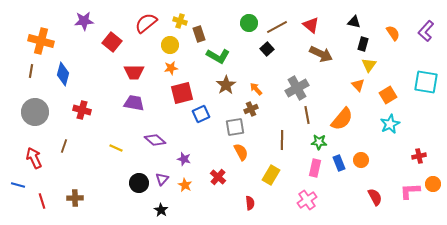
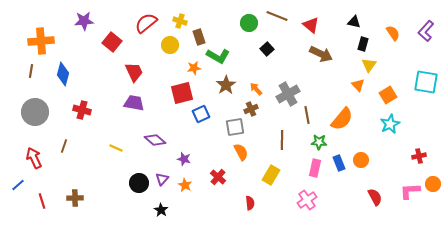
brown line at (277, 27): moved 11 px up; rotated 50 degrees clockwise
brown rectangle at (199, 34): moved 3 px down
orange cross at (41, 41): rotated 20 degrees counterclockwise
orange star at (171, 68): moved 23 px right
red trapezoid at (134, 72): rotated 115 degrees counterclockwise
gray cross at (297, 88): moved 9 px left, 6 px down
blue line at (18, 185): rotated 56 degrees counterclockwise
